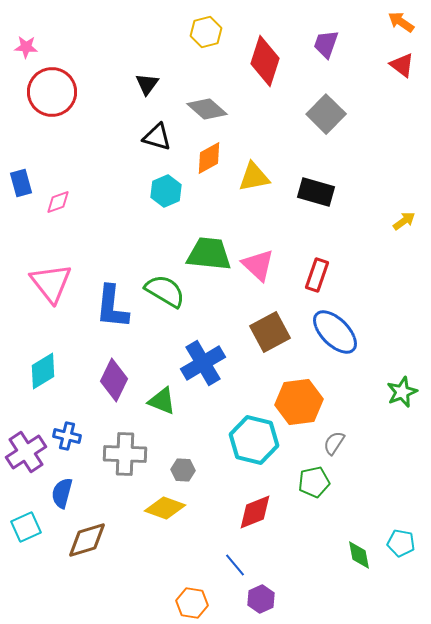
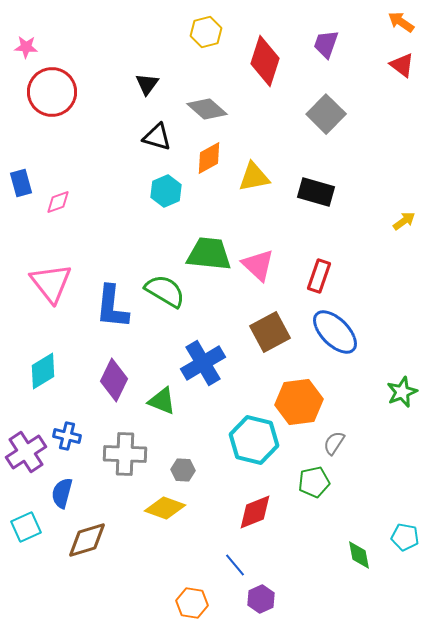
red rectangle at (317, 275): moved 2 px right, 1 px down
cyan pentagon at (401, 543): moved 4 px right, 6 px up
